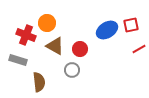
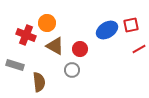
gray rectangle: moved 3 px left, 5 px down
